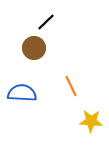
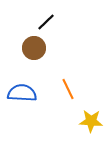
orange line: moved 3 px left, 3 px down
